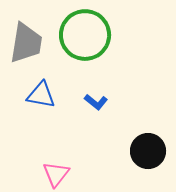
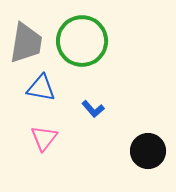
green circle: moved 3 px left, 6 px down
blue triangle: moved 7 px up
blue L-shape: moved 3 px left, 7 px down; rotated 10 degrees clockwise
pink triangle: moved 12 px left, 36 px up
